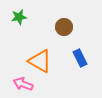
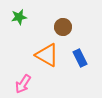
brown circle: moved 1 px left
orange triangle: moved 7 px right, 6 px up
pink arrow: rotated 78 degrees counterclockwise
